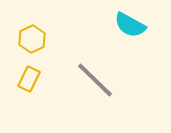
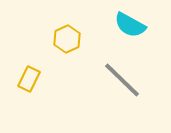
yellow hexagon: moved 35 px right
gray line: moved 27 px right
